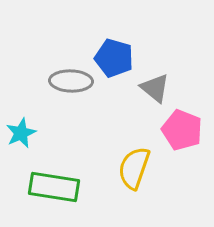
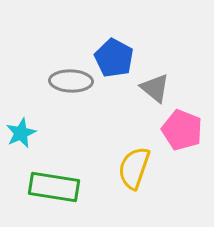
blue pentagon: rotated 12 degrees clockwise
